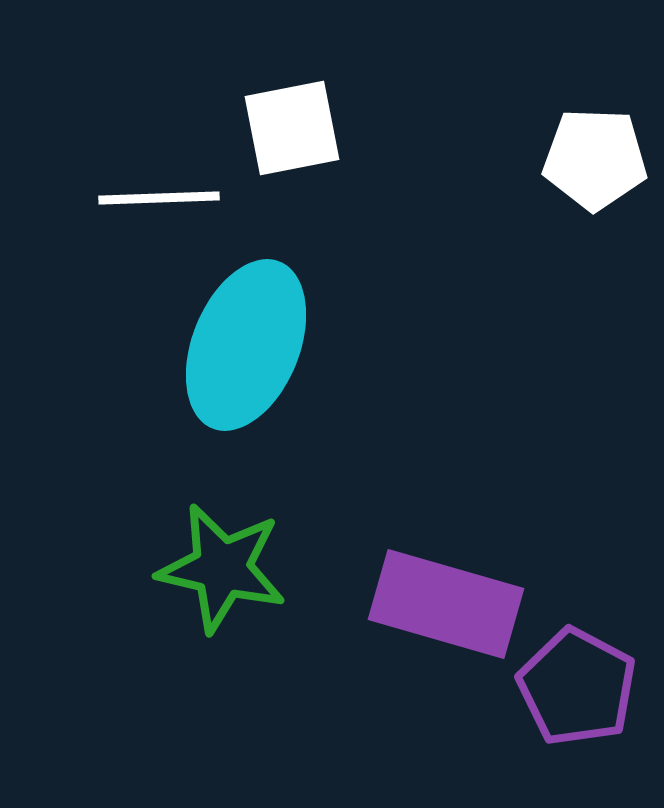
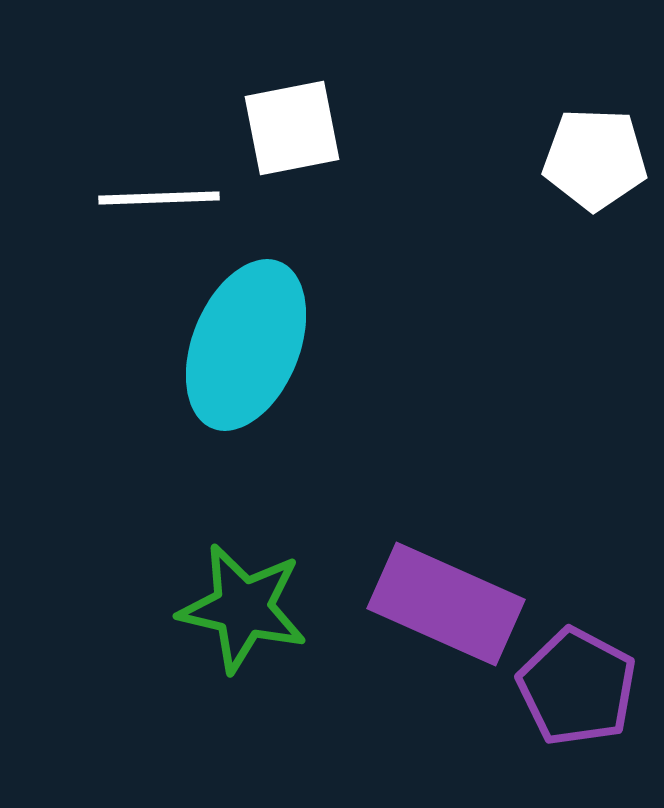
green star: moved 21 px right, 40 px down
purple rectangle: rotated 8 degrees clockwise
